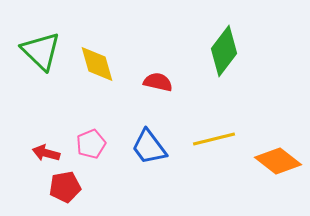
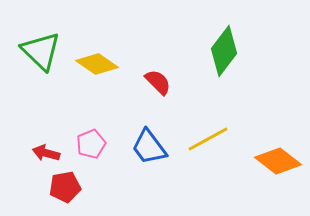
yellow diamond: rotated 39 degrees counterclockwise
red semicircle: rotated 32 degrees clockwise
yellow line: moved 6 px left; rotated 15 degrees counterclockwise
